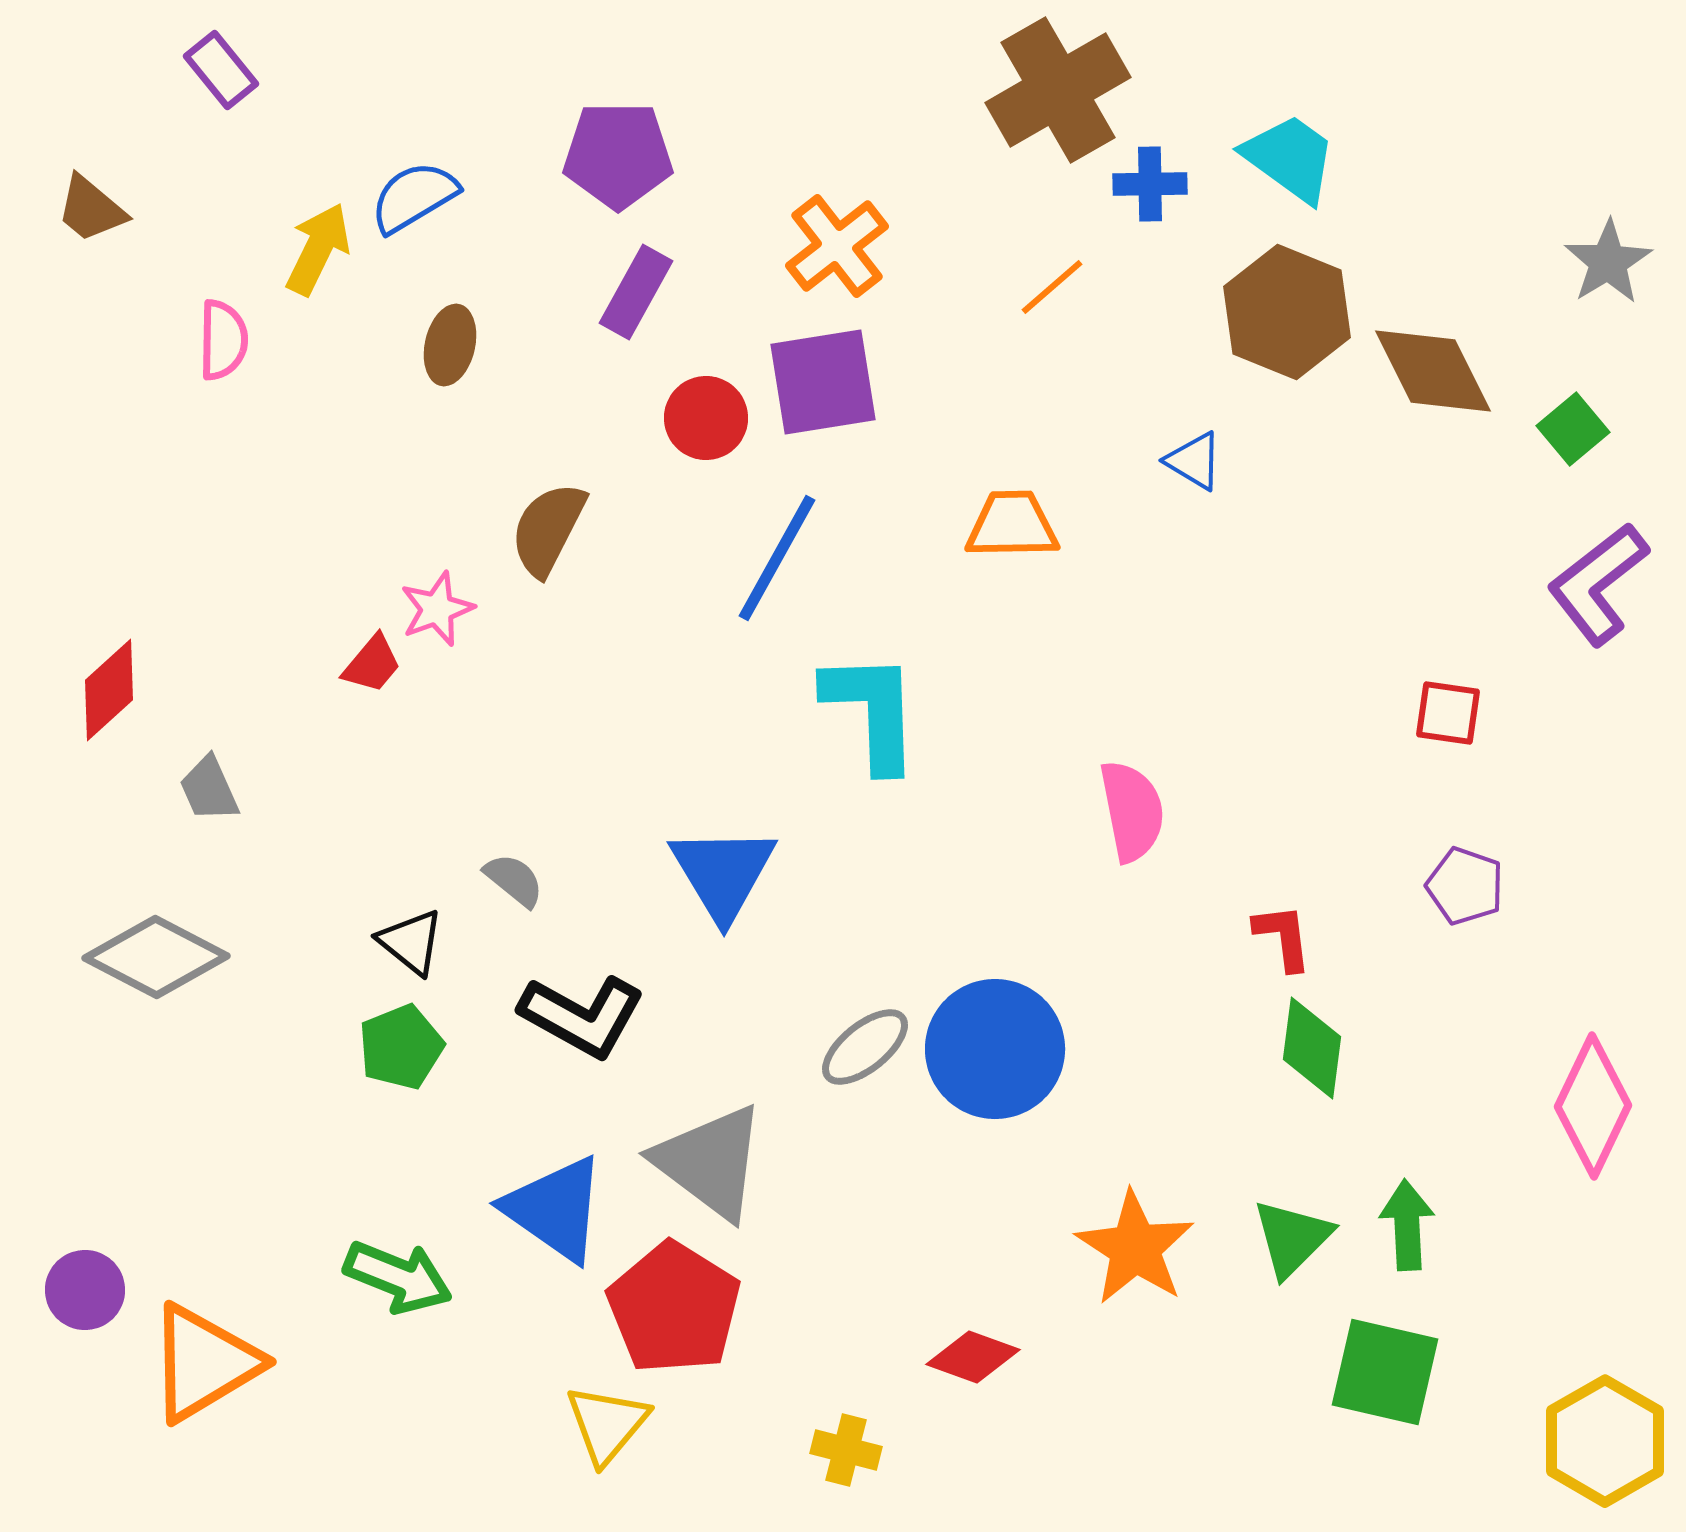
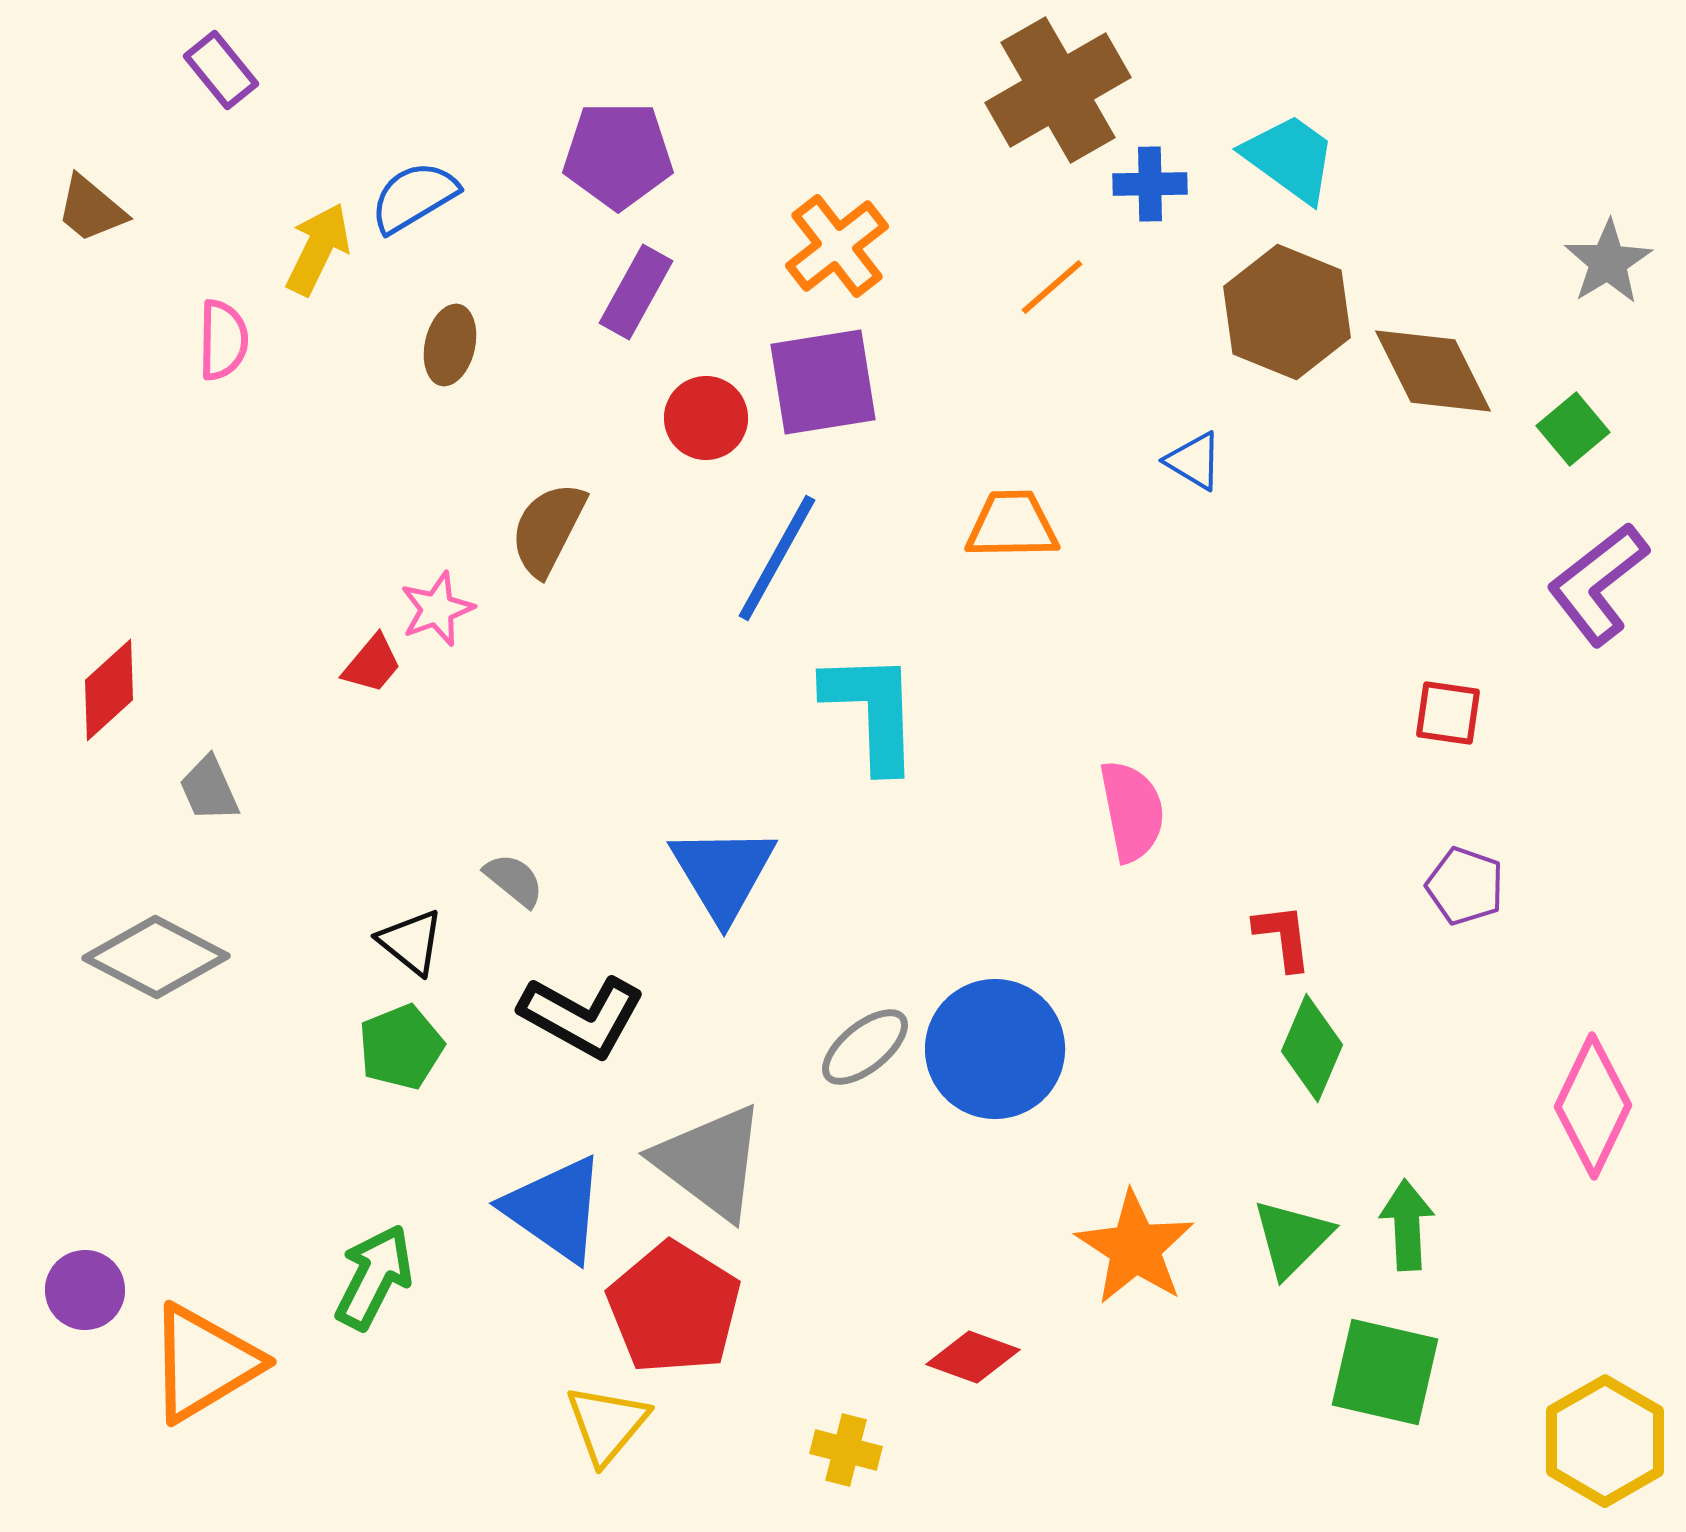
green diamond at (1312, 1048): rotated 16 degrees clockwise
green arrow at (398, 1277): moved 24 px left; rotated 85 degrees counterclockwise
